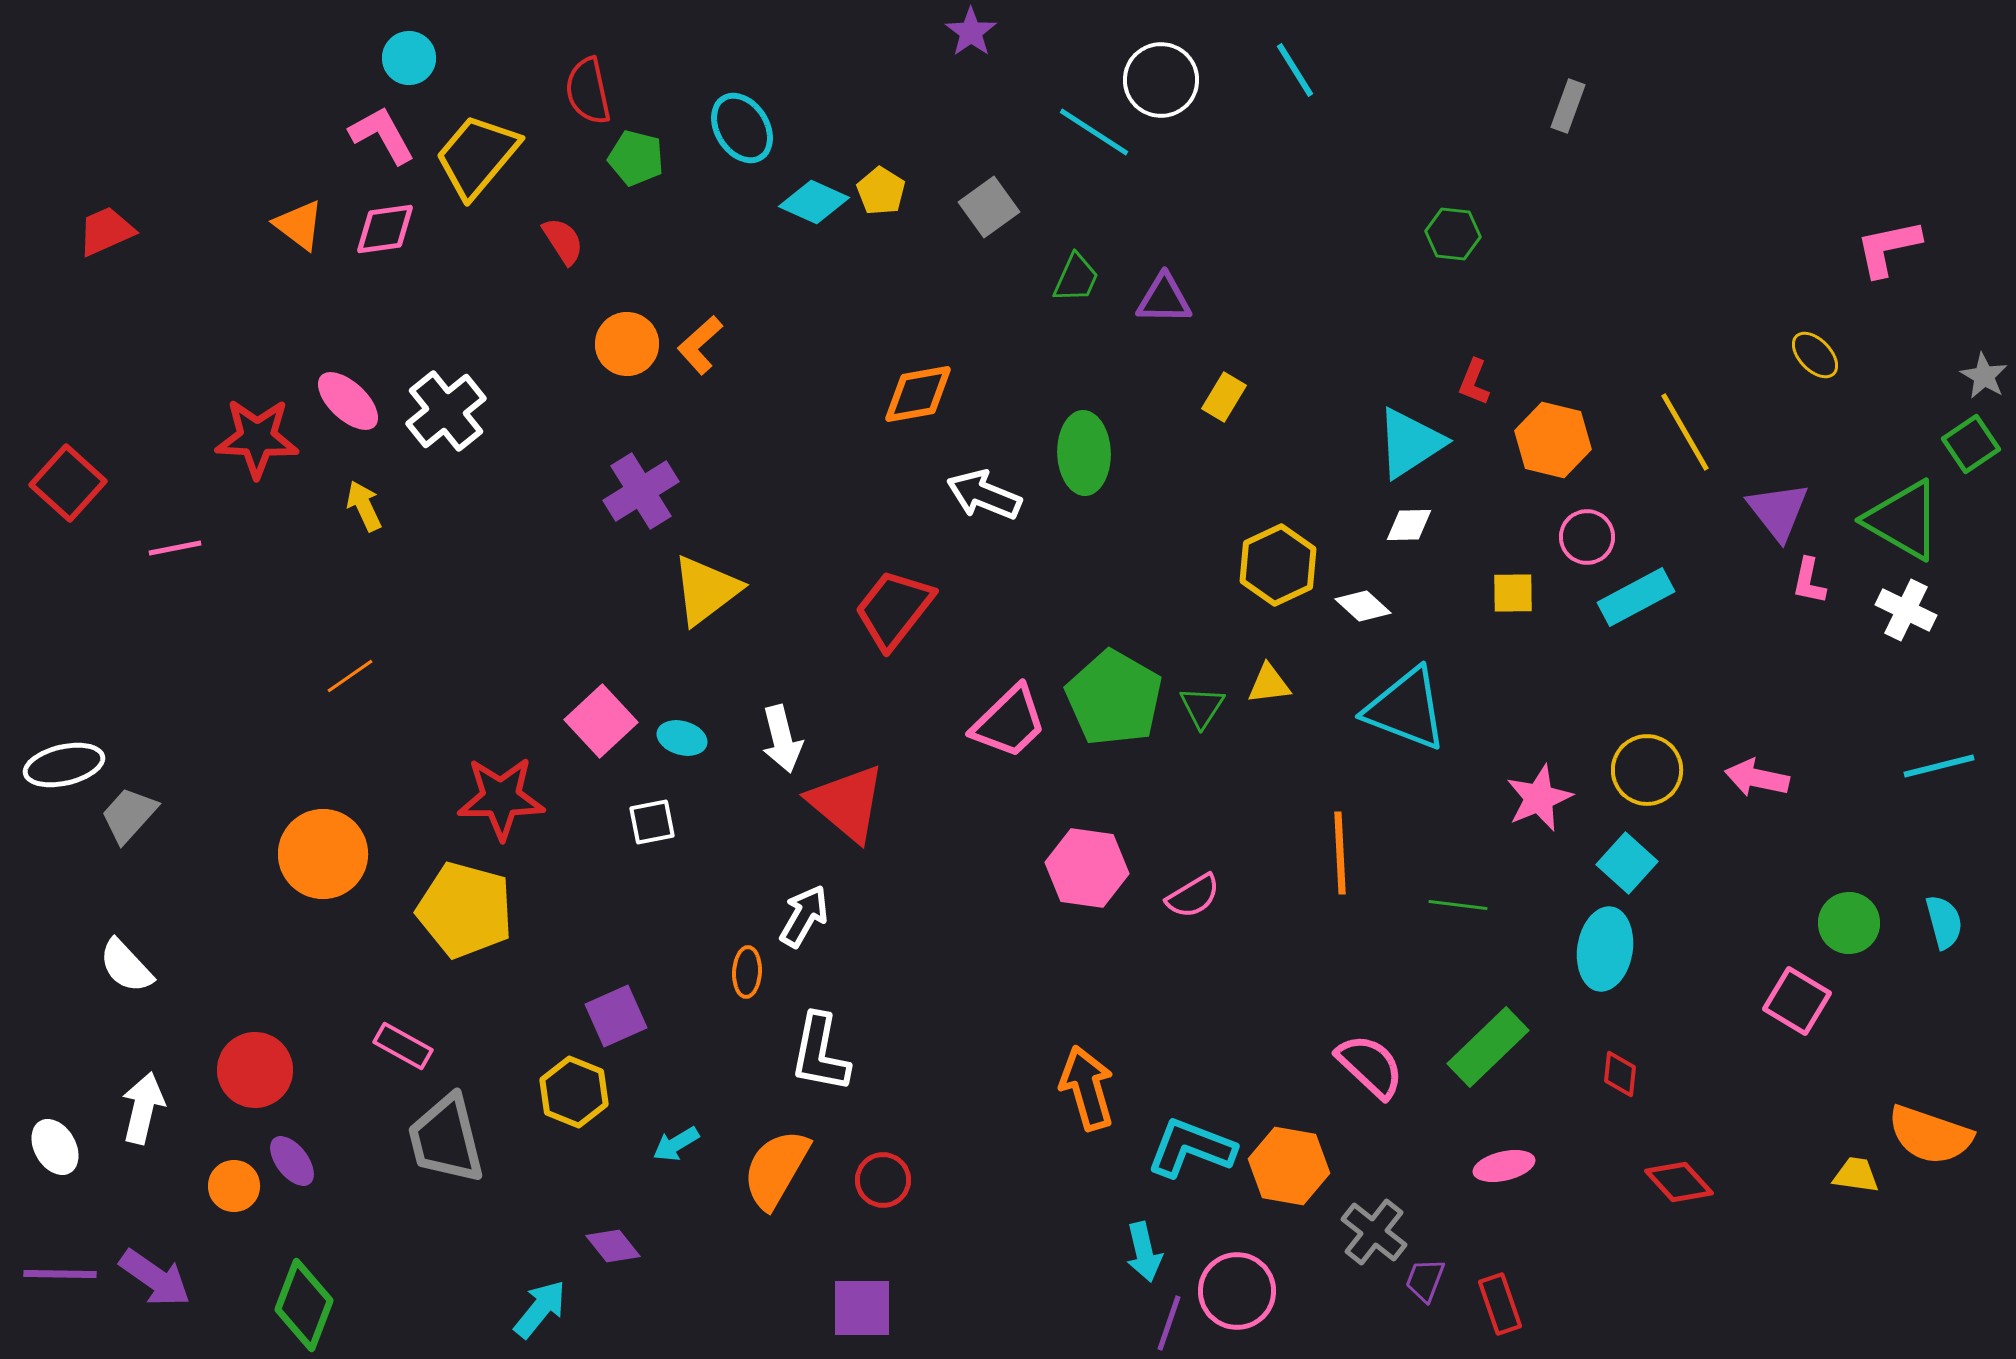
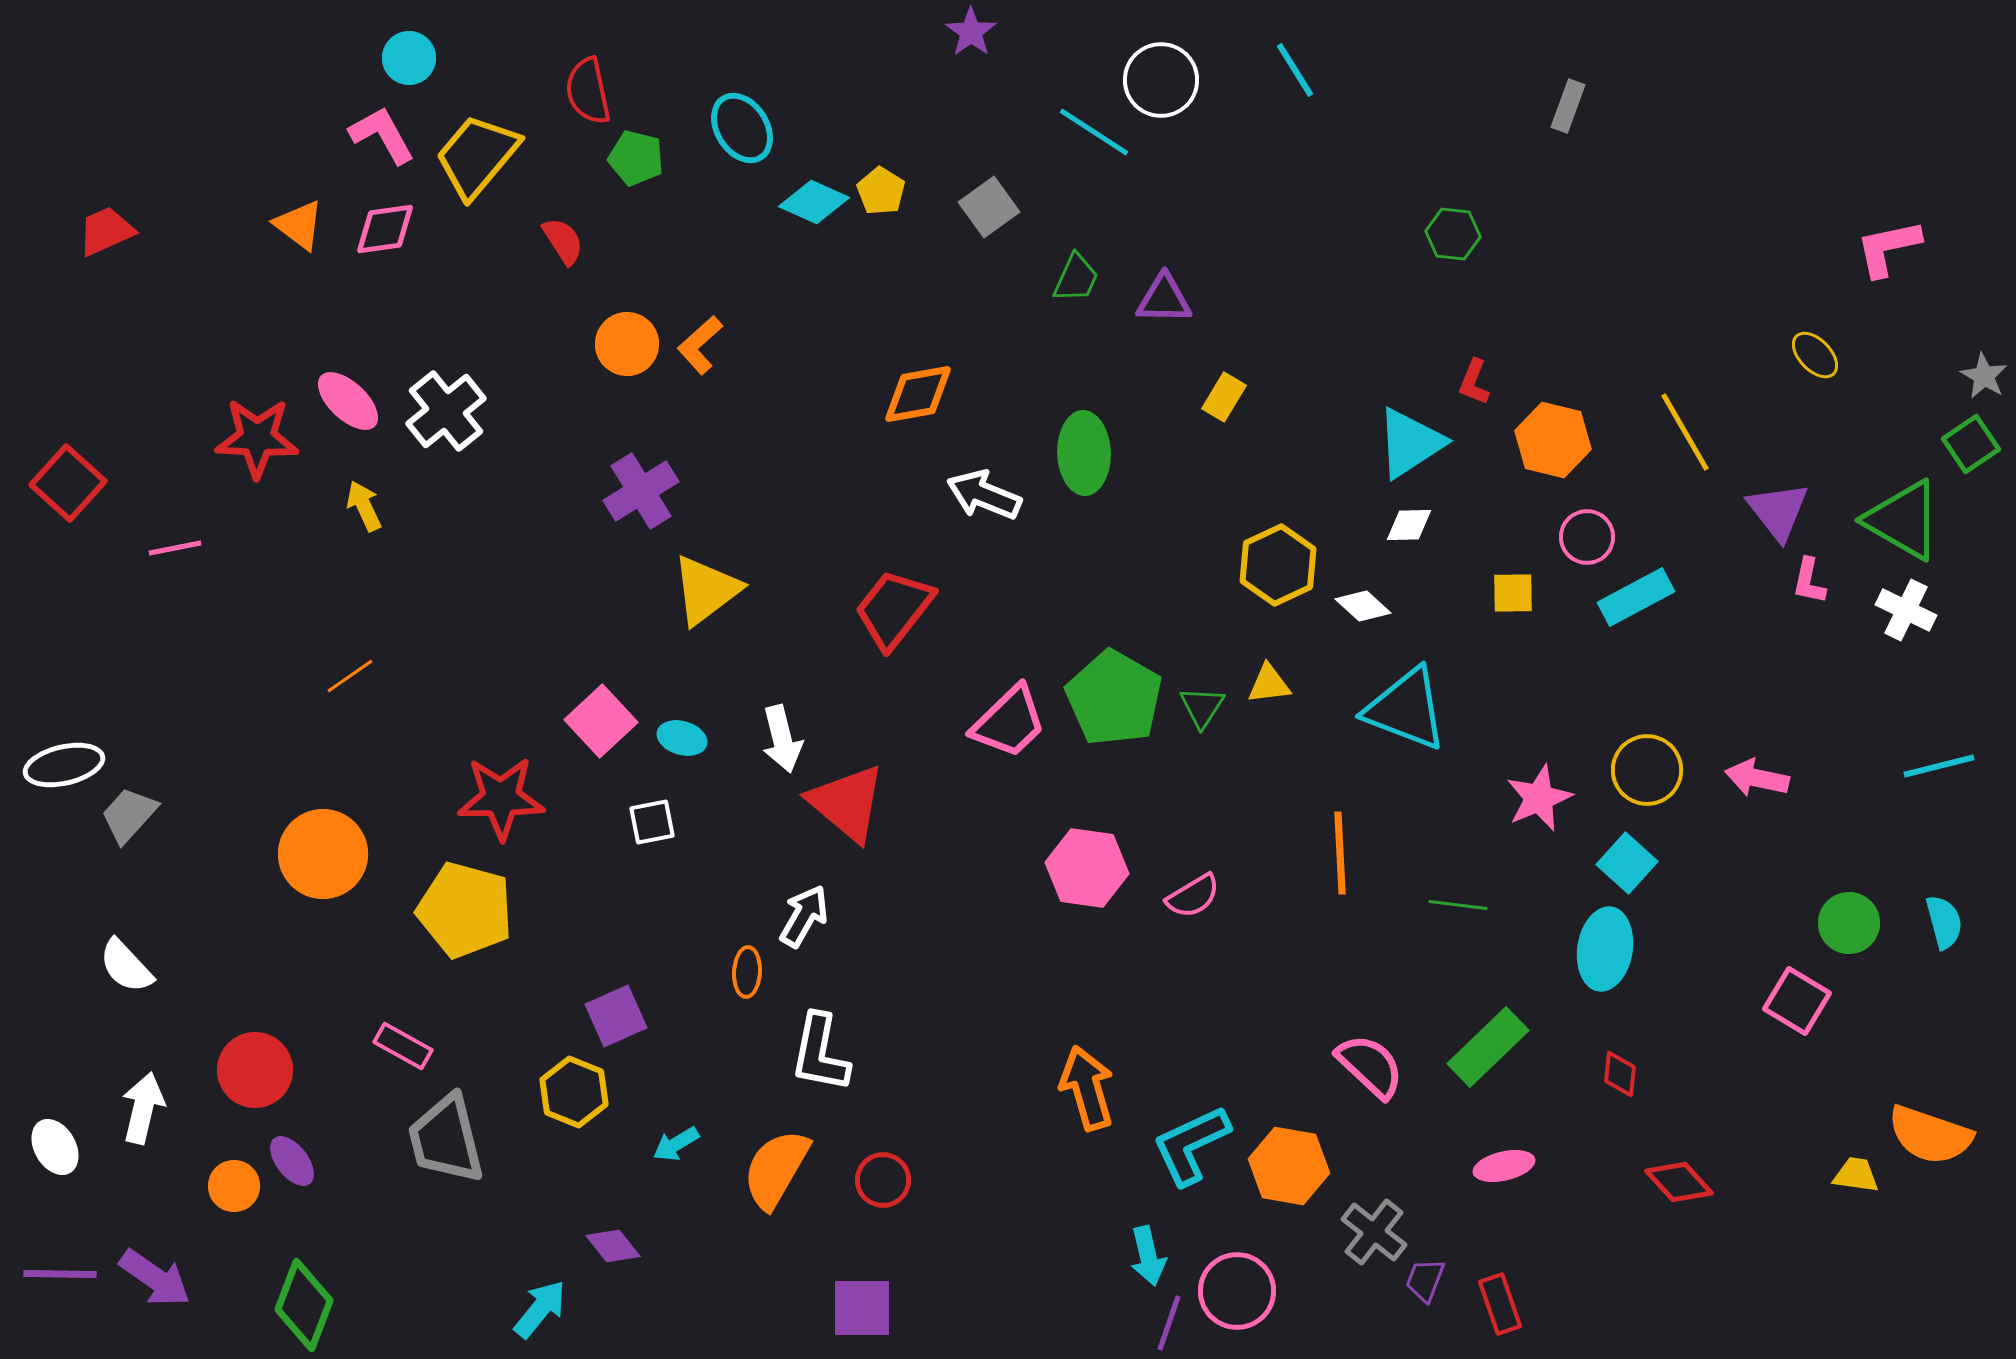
cyan L-shape at (1191, 1148): moved 3 px up; rotated 46 degrees counterclockwise
cyan arrow at (1144, 1252): moved 4 px right, 4 px down
